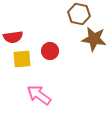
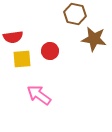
brown hexagon: moved 4 px left
